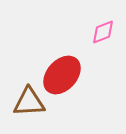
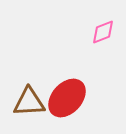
red ellipse: moved 5 px right, 23 px down
